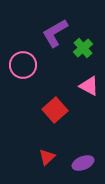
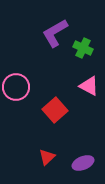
green cross: rotated 24 degrees counterclockwise
pink circle: moved 7 px left, 22 px down
